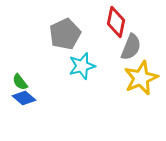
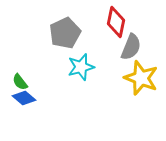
gray pentagon: moved 1 px up
cyan star: moved 1 px left, 1 px down
yellow star: rotated 28 degrees counterclockwise
